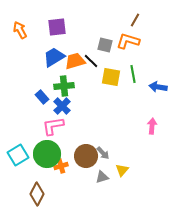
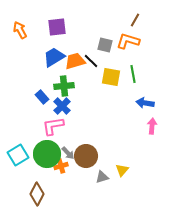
blue arrow: moved 13 px left, 16 px down
gray arrow: moved 35 px left
